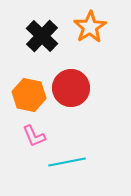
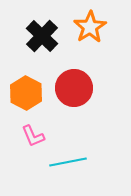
red circle: moved 3 px right
orange hexagon: moved 3 px left, 2 px up; rotated 16 degrees clockwise
pink L-shape: moved 1 px left
cyan line: moved 1 px right
